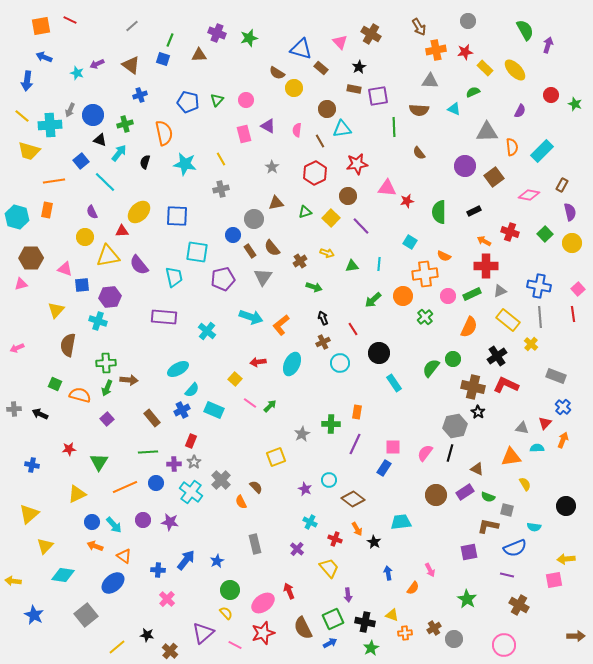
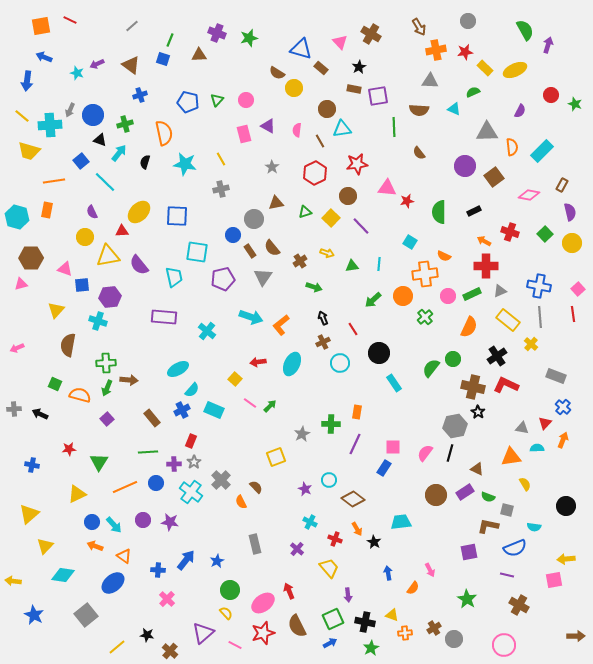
yellow ellipse at (515, 70): rotated 70 degrees counterclockwise
brown semicircle at (303, 628): moved 6 px left, 2 px up
